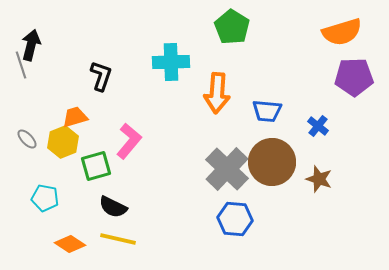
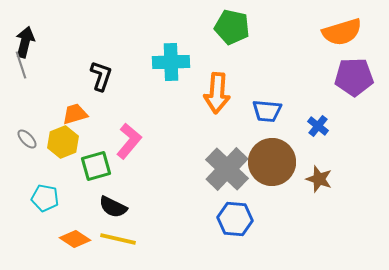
green pentagon: rotated 20 degrees counterclockwise
black arrow: moved 6 px left, 3 px up
orange trapezoid: moved 3 px up
orange diamond: moved 5 px right, 5 px up
